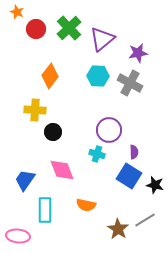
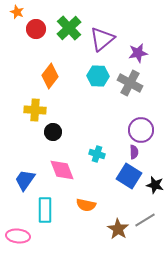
purple circle: moved 32 px right
